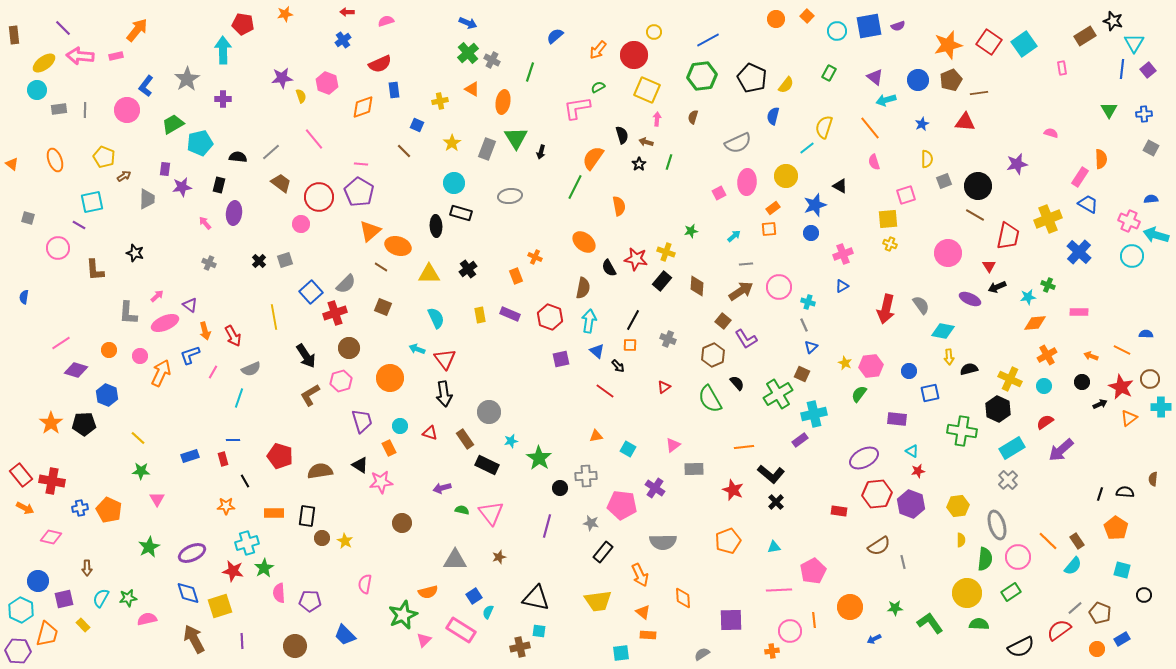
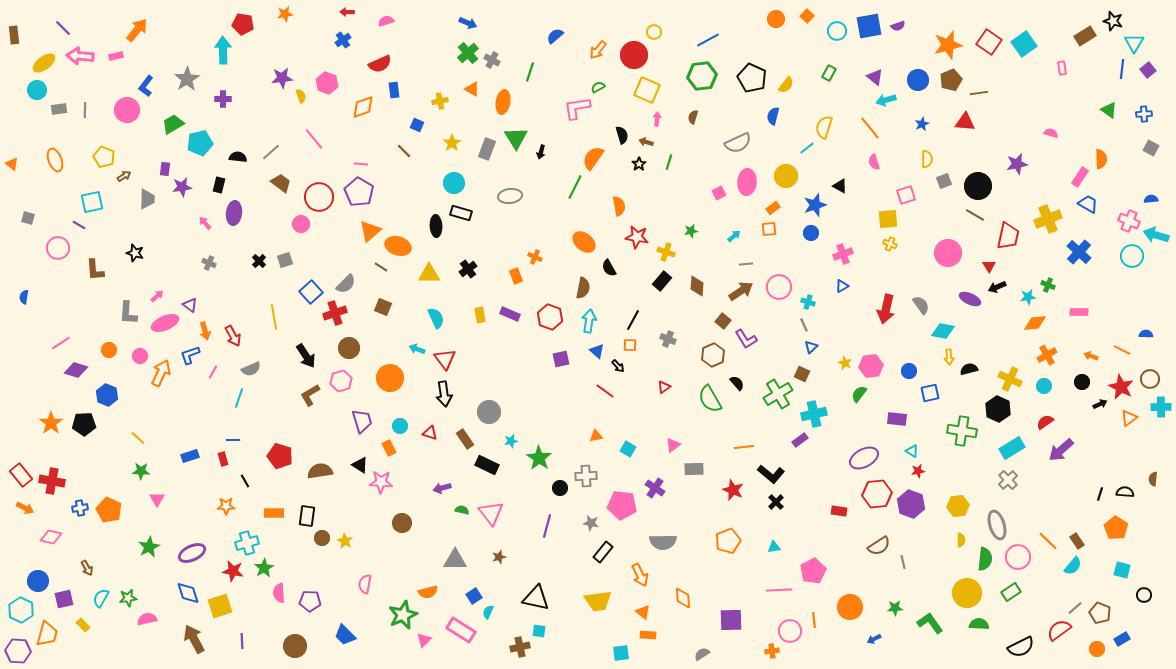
green triangle at (1109, 110): rotated 24 degrees counterclockwise
red star at (636, 259): moved 1 px right, 22 px up
pink star at (381, 482): rotated 10 degrees clockwise
brown arrow at (87, 568): rotated 28 degrees counterclockwise
